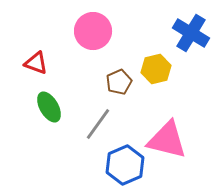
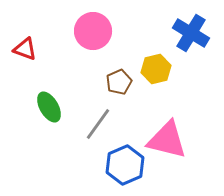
red triangle: moved 11 px left, 14 px up
